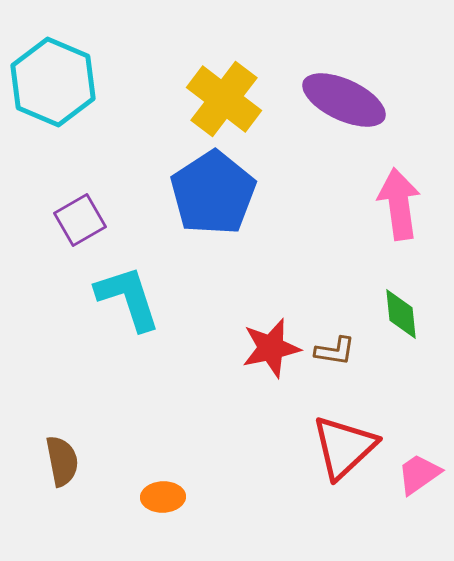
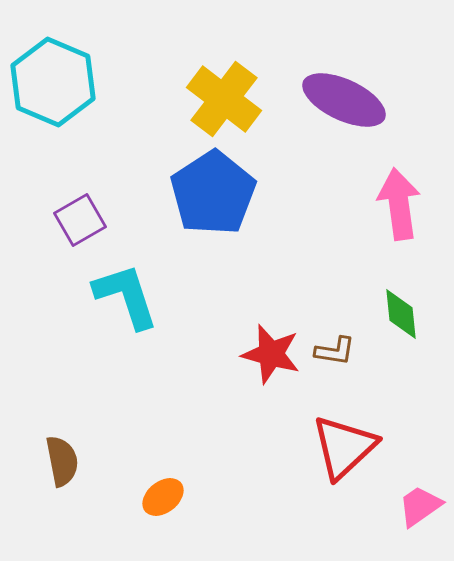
cyan L-shape: moved 2 px left, 2 px up
red star: moved 6 px down; rotated 28 degrees clockwise
pink trapezoid: moved 1 px right, 32 px down
orange ellipse: rotated 36 degrees counterclockwise
